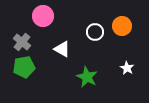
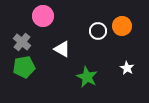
white circle: moved 3 px right, 1 px up
